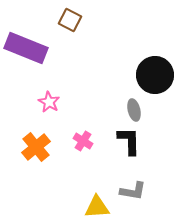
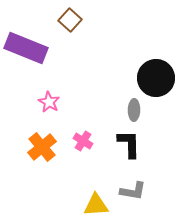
brown square: rotated 15 degrees clockwise
black circle: moved 1 px right, 3 px down
gray ellipse: rotated 15 degrees clockwise
black L-shape: moved 3 px down
orange cross: moved 6 px right
yellow triangle: moved 1 px left, 2 px up
